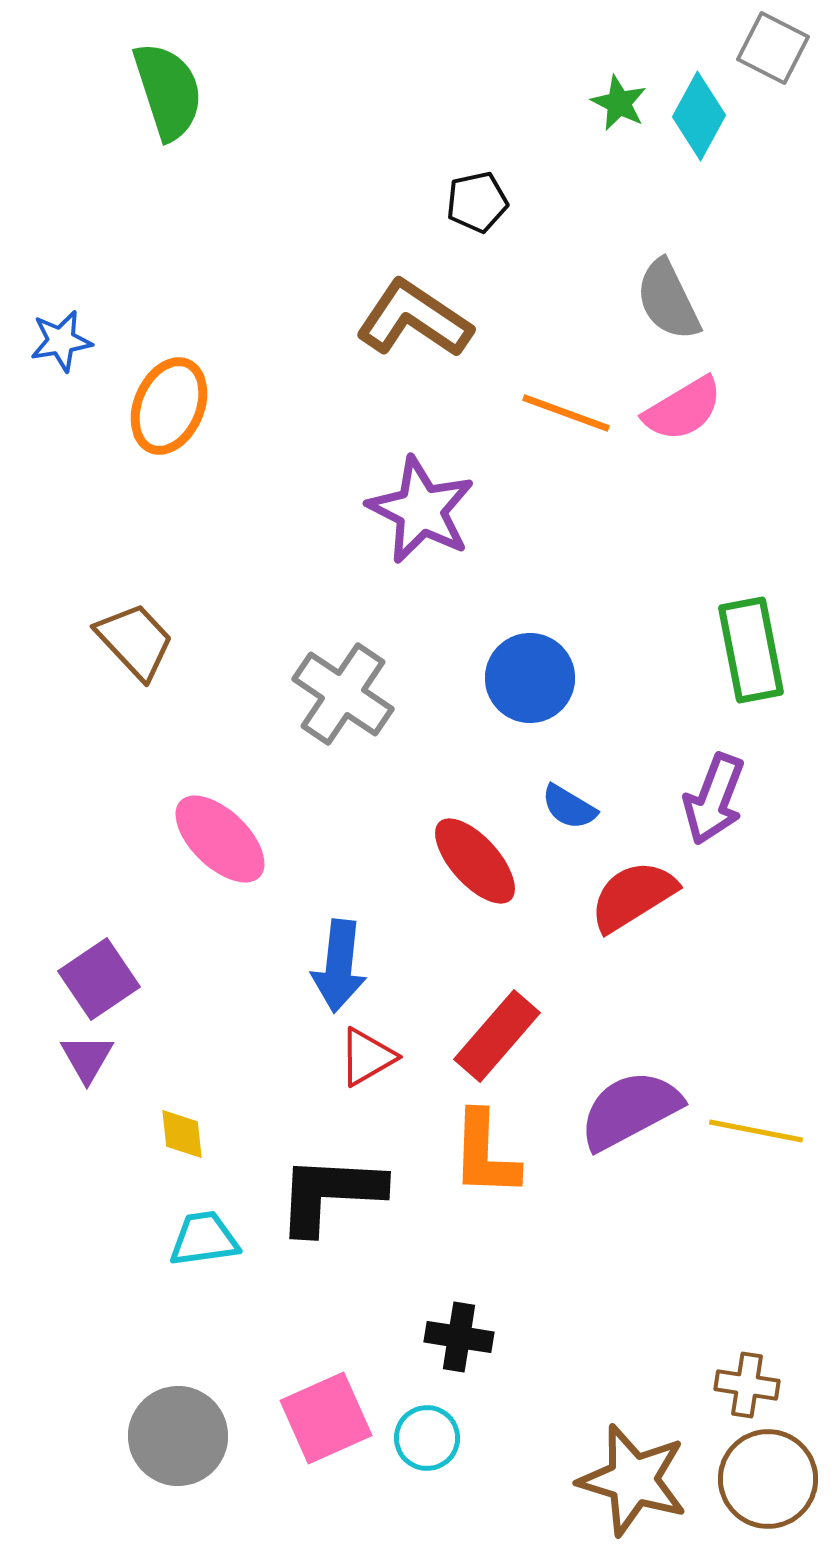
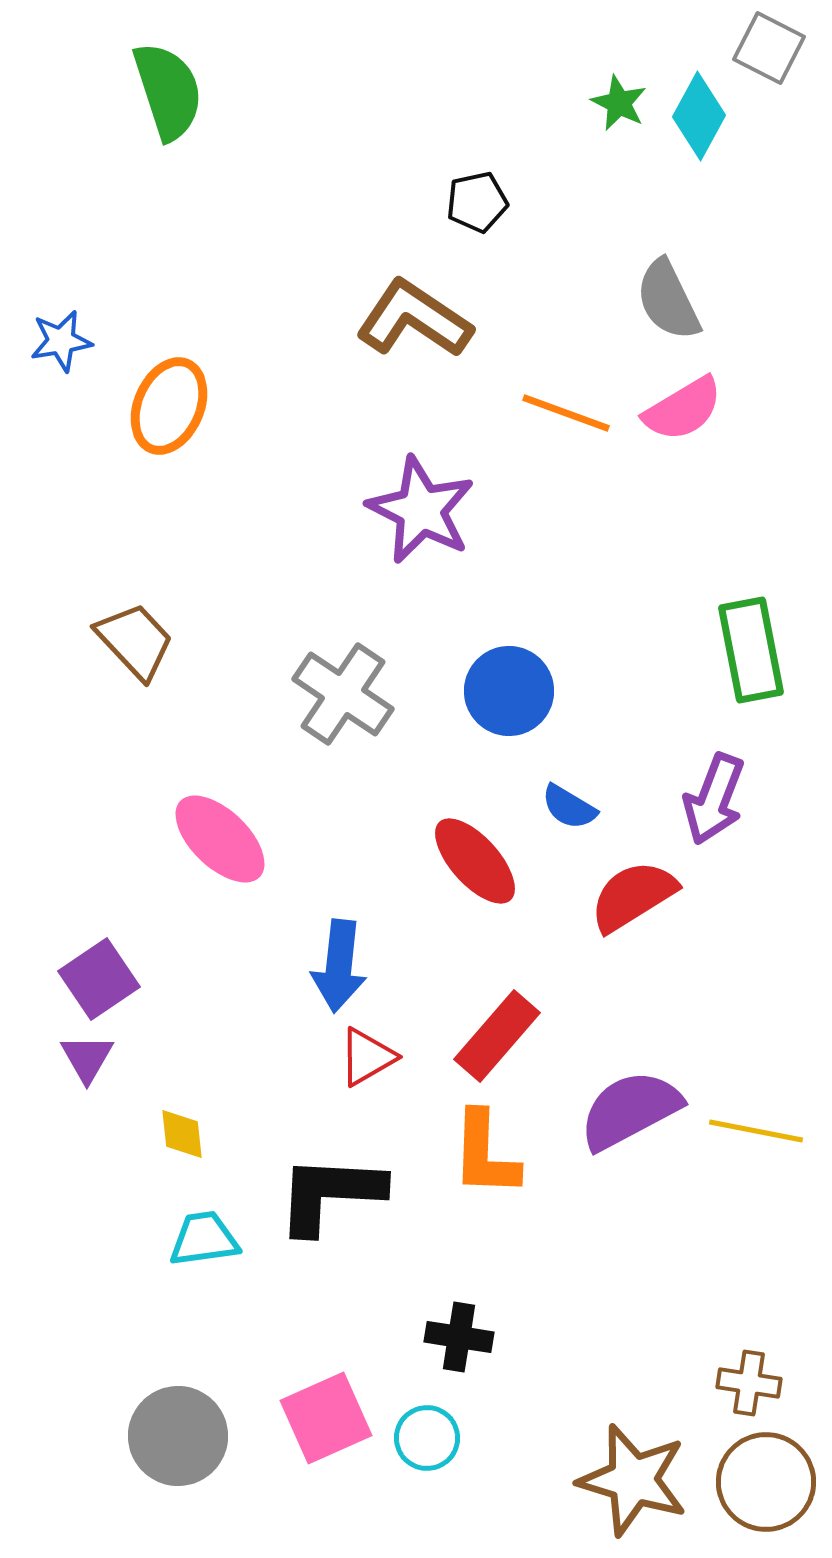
gray square: moved 4 px left
blue circle: moved 21 px left, 13 px down
brown cross: moved 2 px right, 2 px up
brown circle: moved 2 px left, 3 px down
